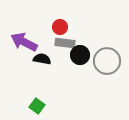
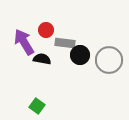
red circle: moved 14 px left, 3 px down
purple arrow: rotated 32 degrees clockwise
gray circle: moved 2 px right, 1 px up
